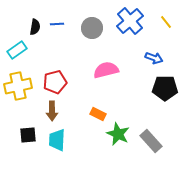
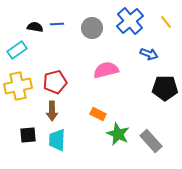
black semicircle: rotated 91 degrees counterclockwise
blue arrow: moved 5 px left, 4 px up
